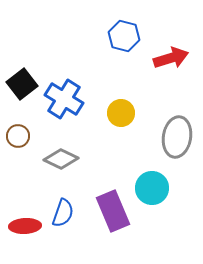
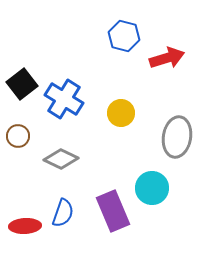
red arrow: moved 4 px left
